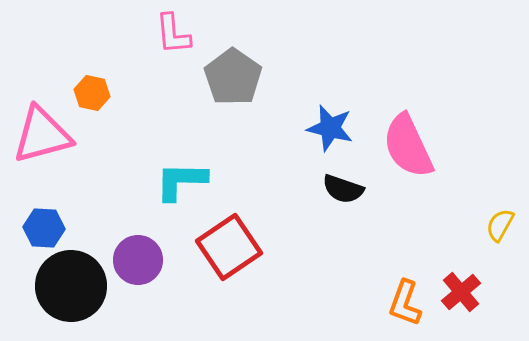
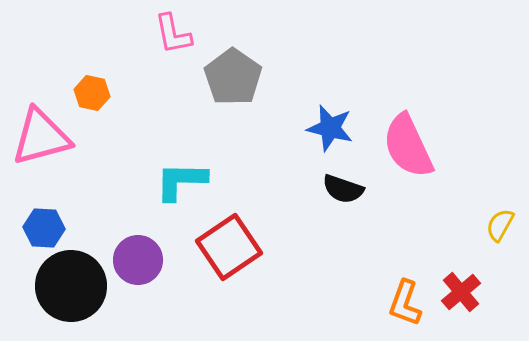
pink L-shape: rotated 6 degrees counterclockwise
pink triangle: moved 1 px left, 2 px down
